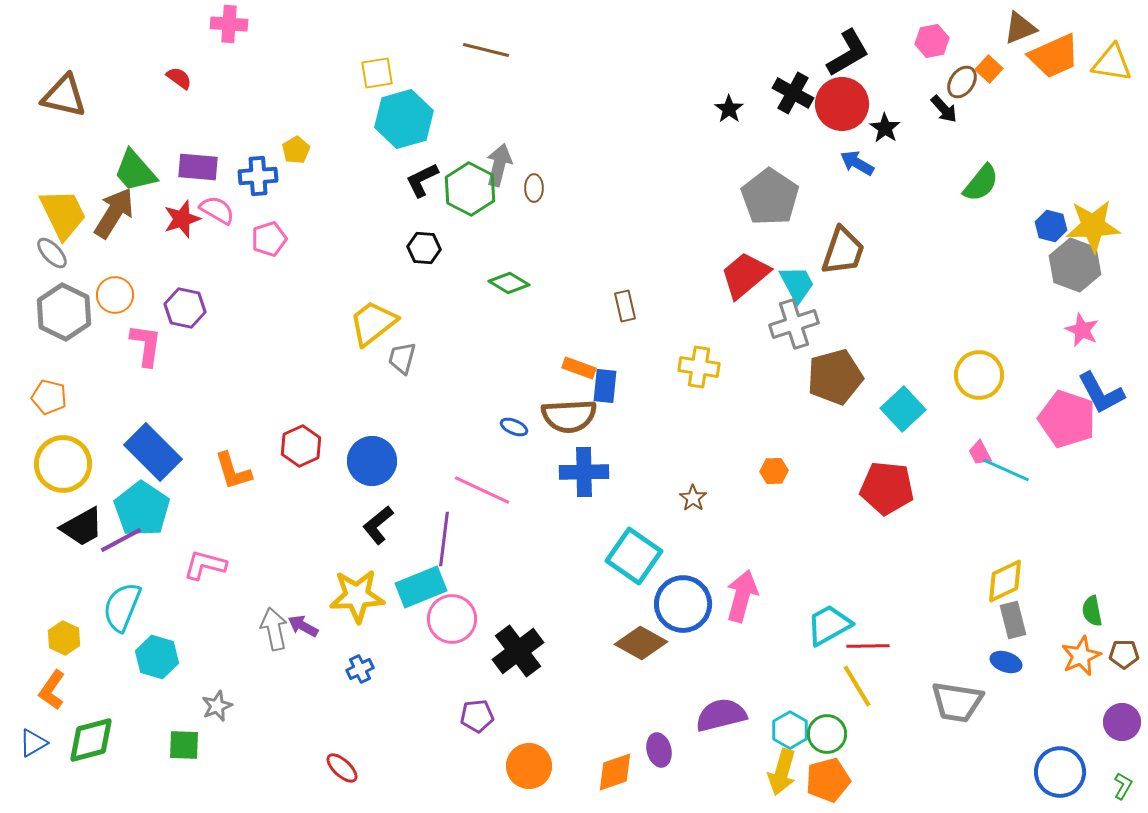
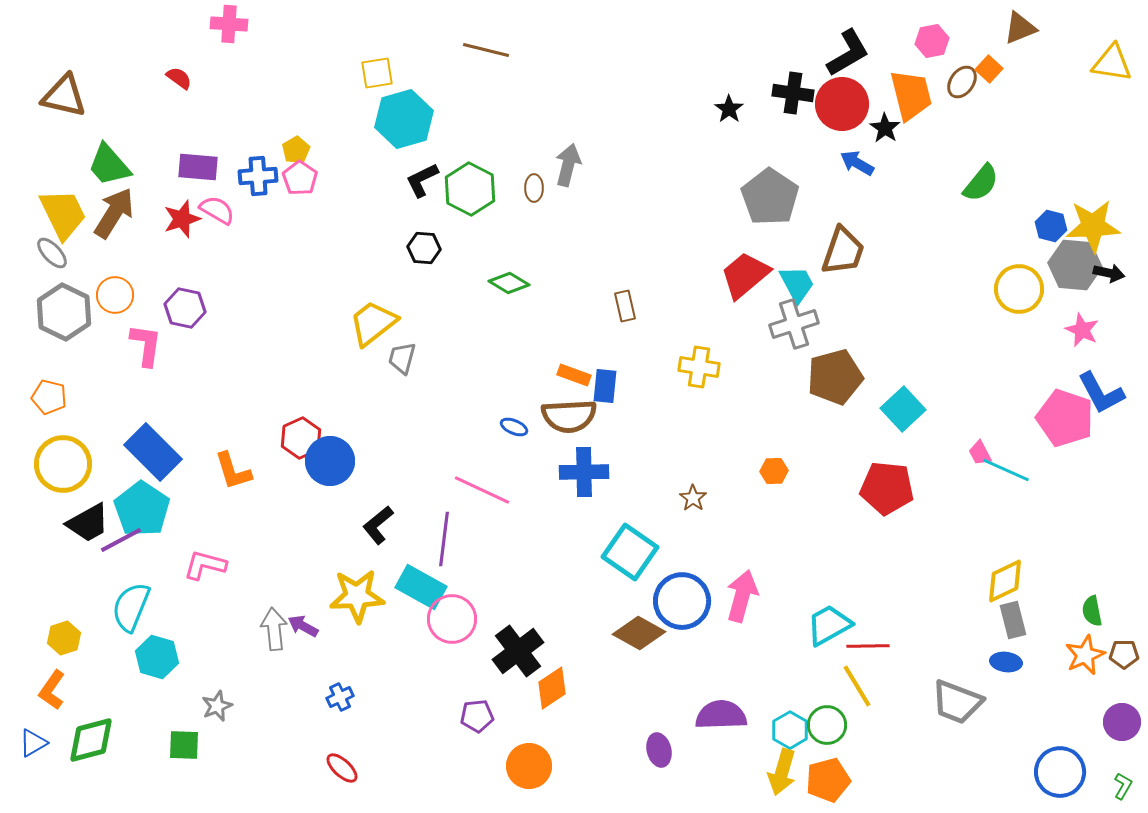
orange trapezoid at (1054, 56): moved 143 px left, 39 px down; rotated 80 degrees counterclockwise
black cross at (793, 93): rotated 21 degrees counterclockwise
black arrow at (944, 109): moved 165 px right, 164 px down; rotated 36 degrees counterclockwise
gray arrow at (499, 165): moved 69 px right
green trapezoid at (135, 171): moved 26 px left, 6 px up
pink pentagon at (269, 239): moved 31 px right, 61 px up; rotated 20 degrees counterclockwise
gray hexagon at (1075, 265): rotated 15 degrees counterclockwise
orange rectangle at (579, 368): moved 5 px left, 7 px down
yellow circle at (979, 375): moved 40 px right, 86 px up
pink pentagon at (1067, 419): moved 2 px left, 1 px up
red hexagon at (301, 446): moved 8 px up
blue circle at (372, 461): moved 42 px left
black trapezoid at (82, 527): moved 6 px right, 4 px up
cyan square at (634, 556): moved 4 px left, 4 px up
cyan rectangle at (421, 587): rotated 51 degrees clockwise
blue circle at (683, 604): moved 1 px left, 3 px up
cyan semicircle at (122, 607): moved 9 px right
gray arrow at (274, 629): rotated 6 degrees clockwise
yellow hexagon at (64, 638): rotated 16 degrees clockwise
brown diamond at (641, 643): moved 2 px left, 10 px up
orange star at (1081, 656): moved 4 px right, 1 px up
blue ellipse at (1006, 662): rotated 12 degrees counterclockwise
blue cross at (360, 669): moved 20 px left, 28 px down
gray trapezoid at (957, 702): rotated 12 degrees clockwise
purple semicircle at (721, 715): rotated 12 degrees clockwise
green circle at (827, 734): moved 9 px up
orange diamond at (615, 772): moved 63 px left, 84 px up; rotated 15 degrees counterclockwise
